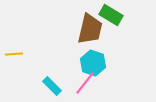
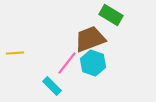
brown trapezoid: moved 10 px down; rotated 124 degrees counterclockwise
yellow line: moved 1 px right, 1 px up
pink line: moved 18 px left, 20 px up
